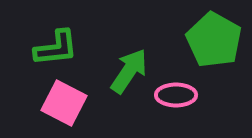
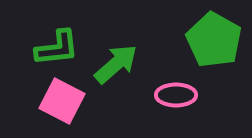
green L-shape: moved 1 px right
green arrow: moved 13 px left, 7 px up; rotated 15 degrees clockwise
pink square: moved 2 px left, 2 px up
